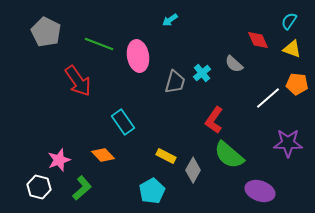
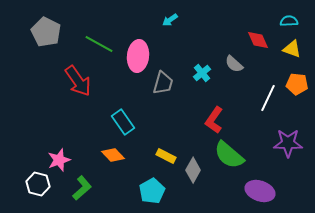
cyan semicircle: rotated 54 degrees clockwise
green line: rotated 8 degrees clockwise
pink ellipse: rotated 16 degrees clockwise
gray trapezoid: moved 12 px left, 1 px down
white line: rotated 24 degrees counterclockwise
orange diamond: moved 10 px right
white hexagon: moved 1 px left, 3 px up
